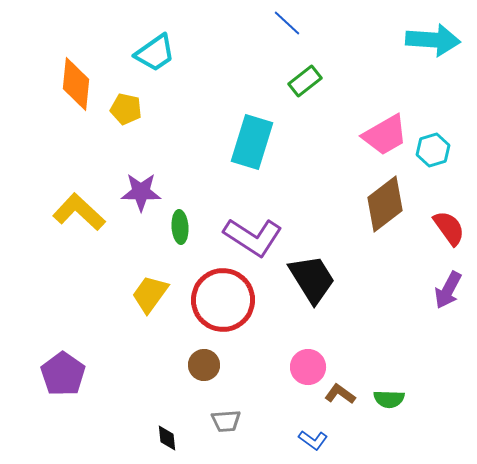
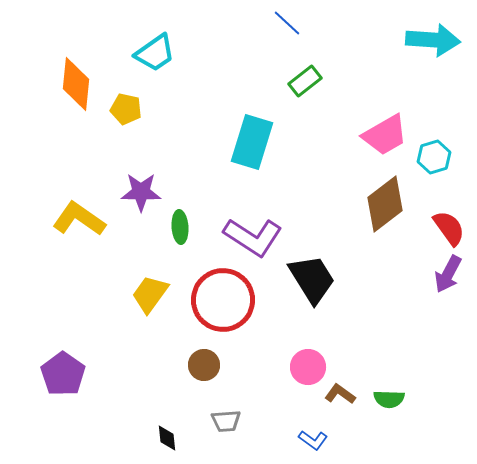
cyan hexagon: moved 1 px right, 7 px down
yellow L-shape: moved 7 px down; rotated 8 degrees counterclockwise
purple arrow: moved 16 px up
